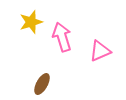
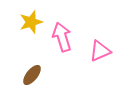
brown ellipse: moved 10 px left, 9 px up; rotated 10 degrees clockwise
